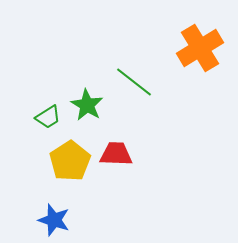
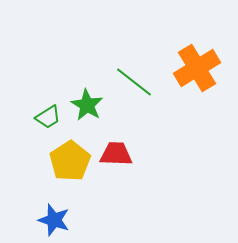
orange cross: moved 3 px left, 20 px down
